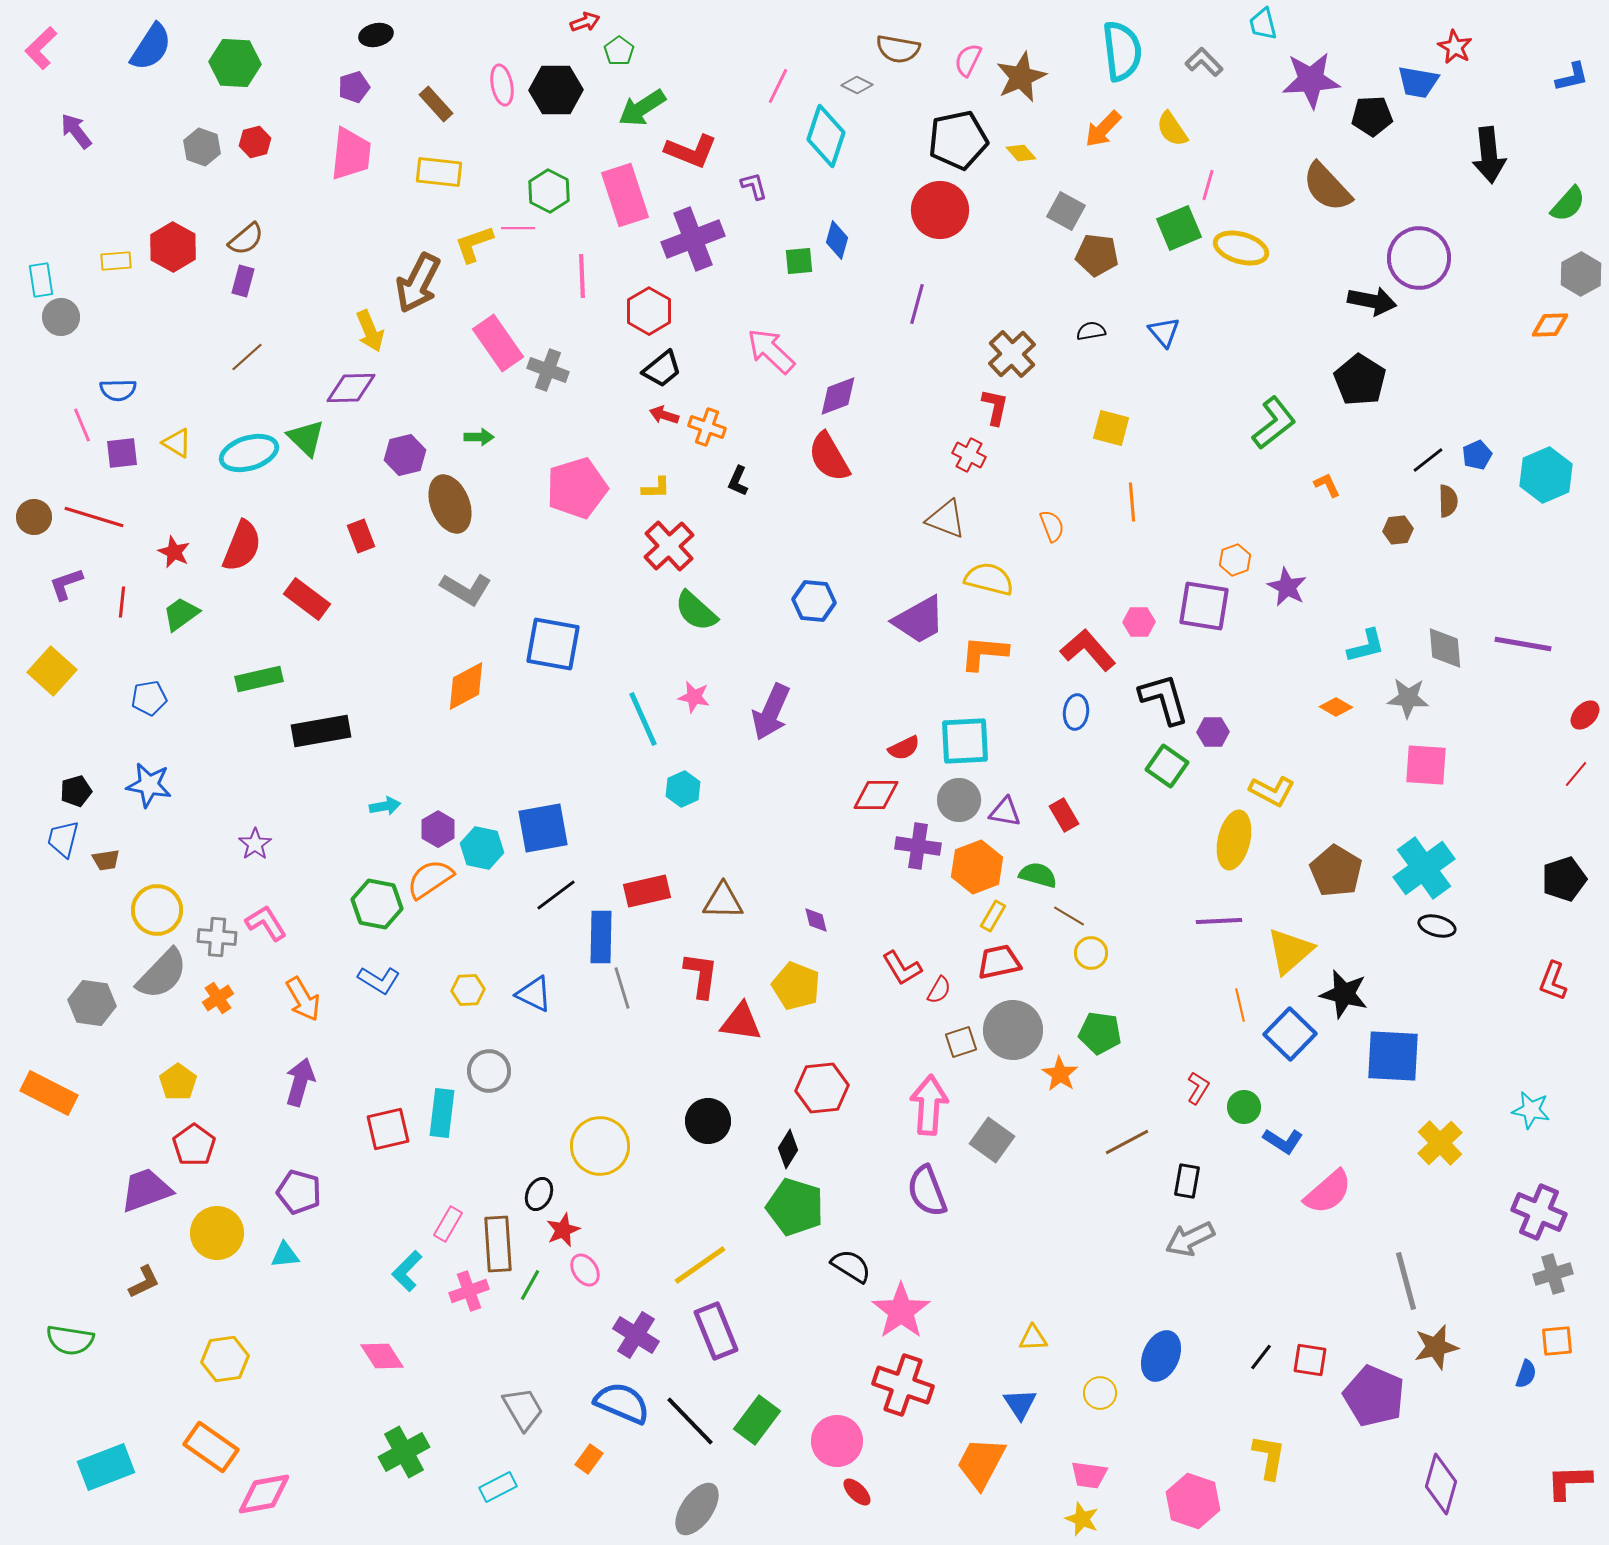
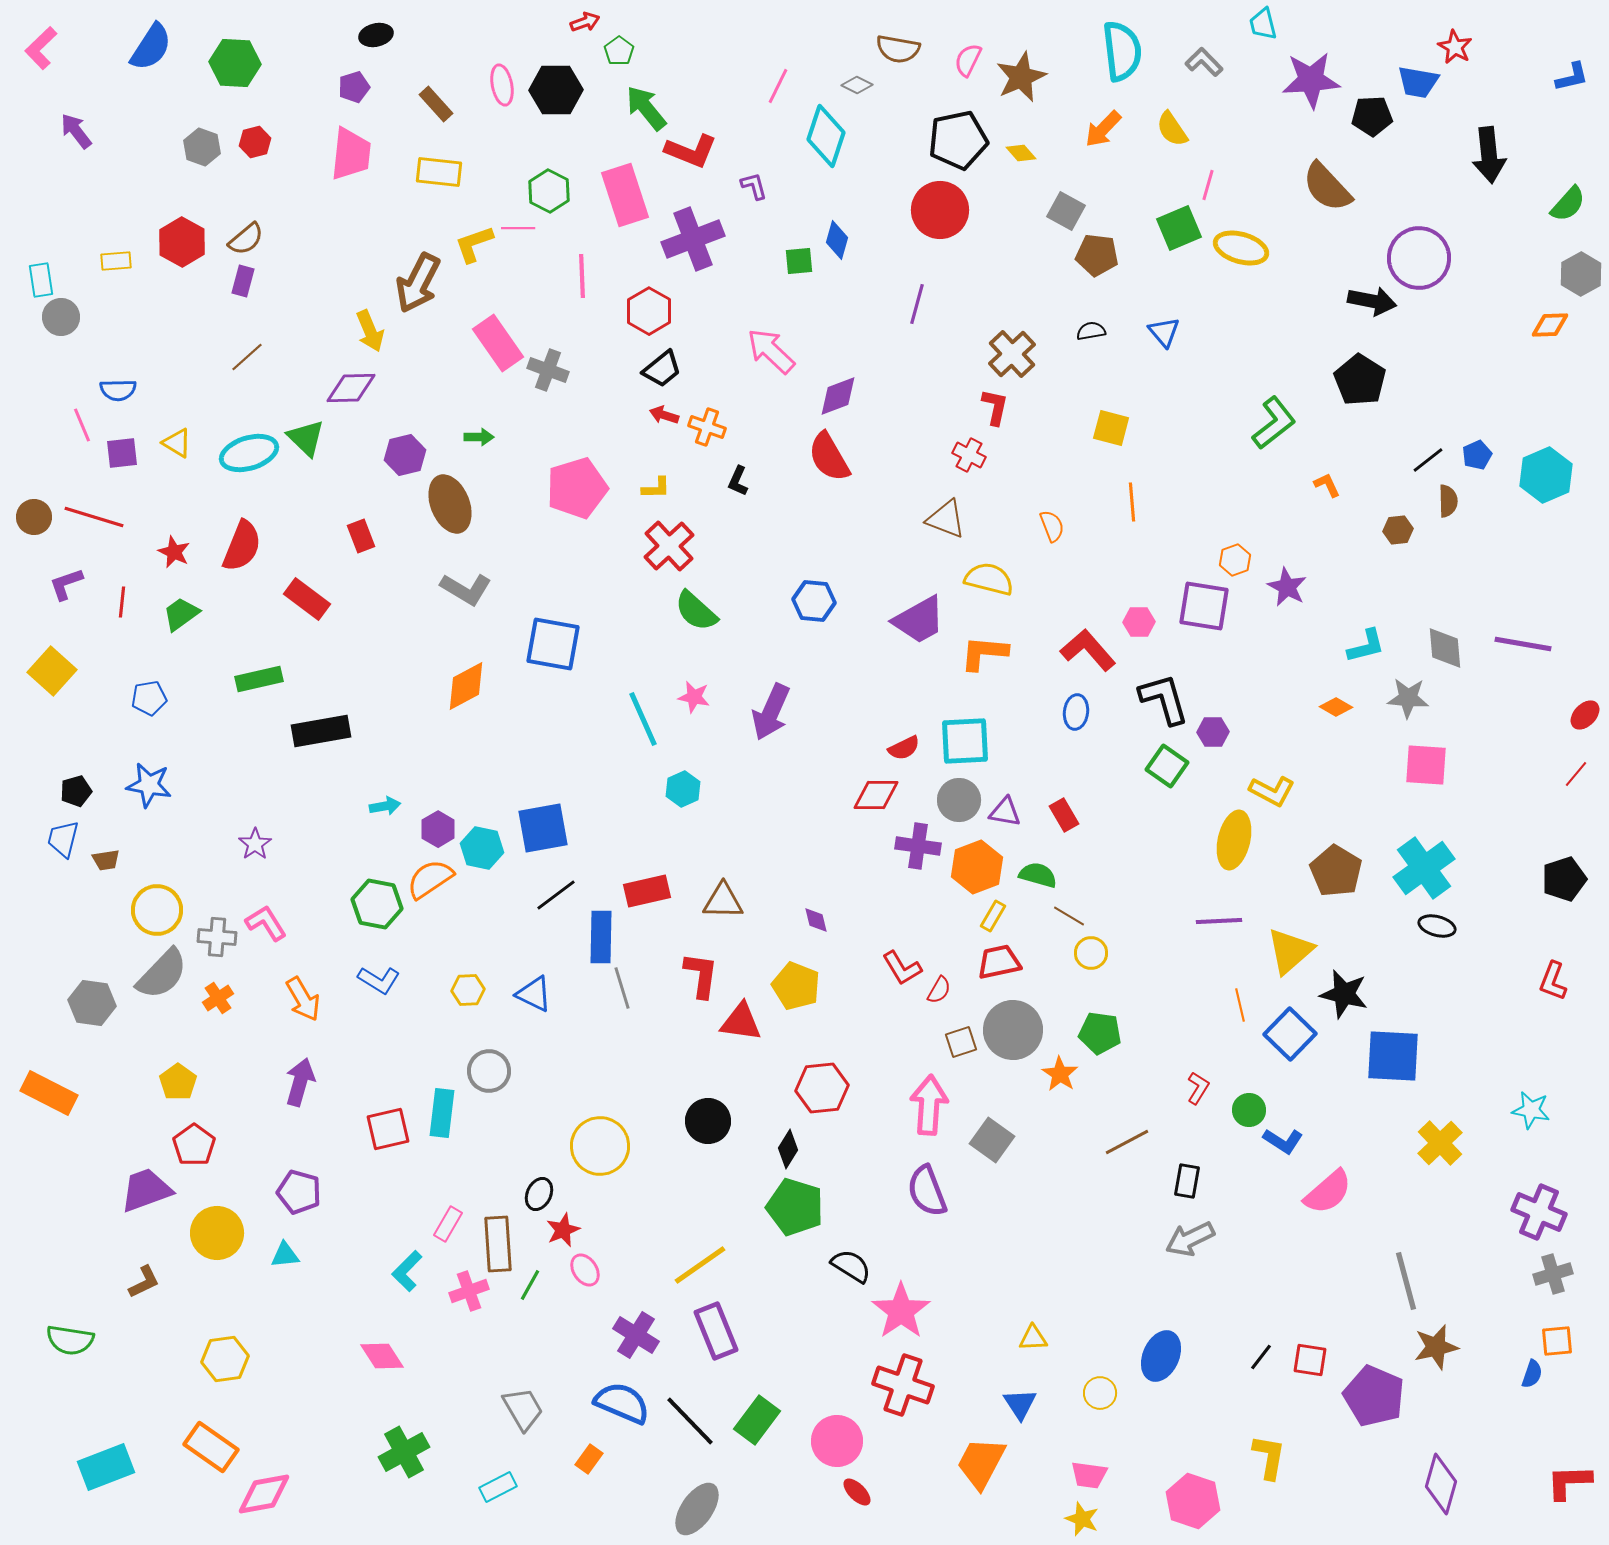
green arrow at (642, 108): moved 4 px right; rotated 84 degrees clockwise
red hexagon at (173, 247): moved 9 px right, 5 px up
green circle at (1244, 1107): moved 5 px right, 3 px down
blue semicircle at (1526, 1374): moved 6 px right
